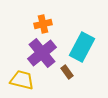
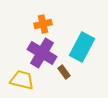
purple cross: rotated 20 degrees counterclockwise
brown rectangle: moved 3 px left
